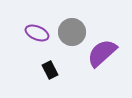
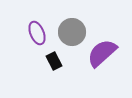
purple ellipse: rotated 45 degrees clockwise
black rectangle: moved 4 px right, 9 px up
